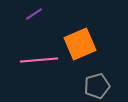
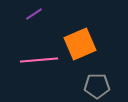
gray pentagon: rotated 15 degrees clockwise
